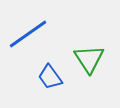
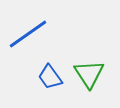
green triangle: moved 15 px down
